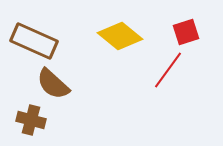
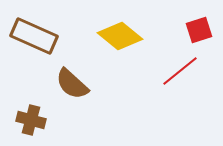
red square: moved 13 px right, 2 px up
brown rectangle: moved 5 px up
red line: moved 12 px right, 1 px down; rotated 15 degrees clockwise
brown semicircle: moved 19 px right
